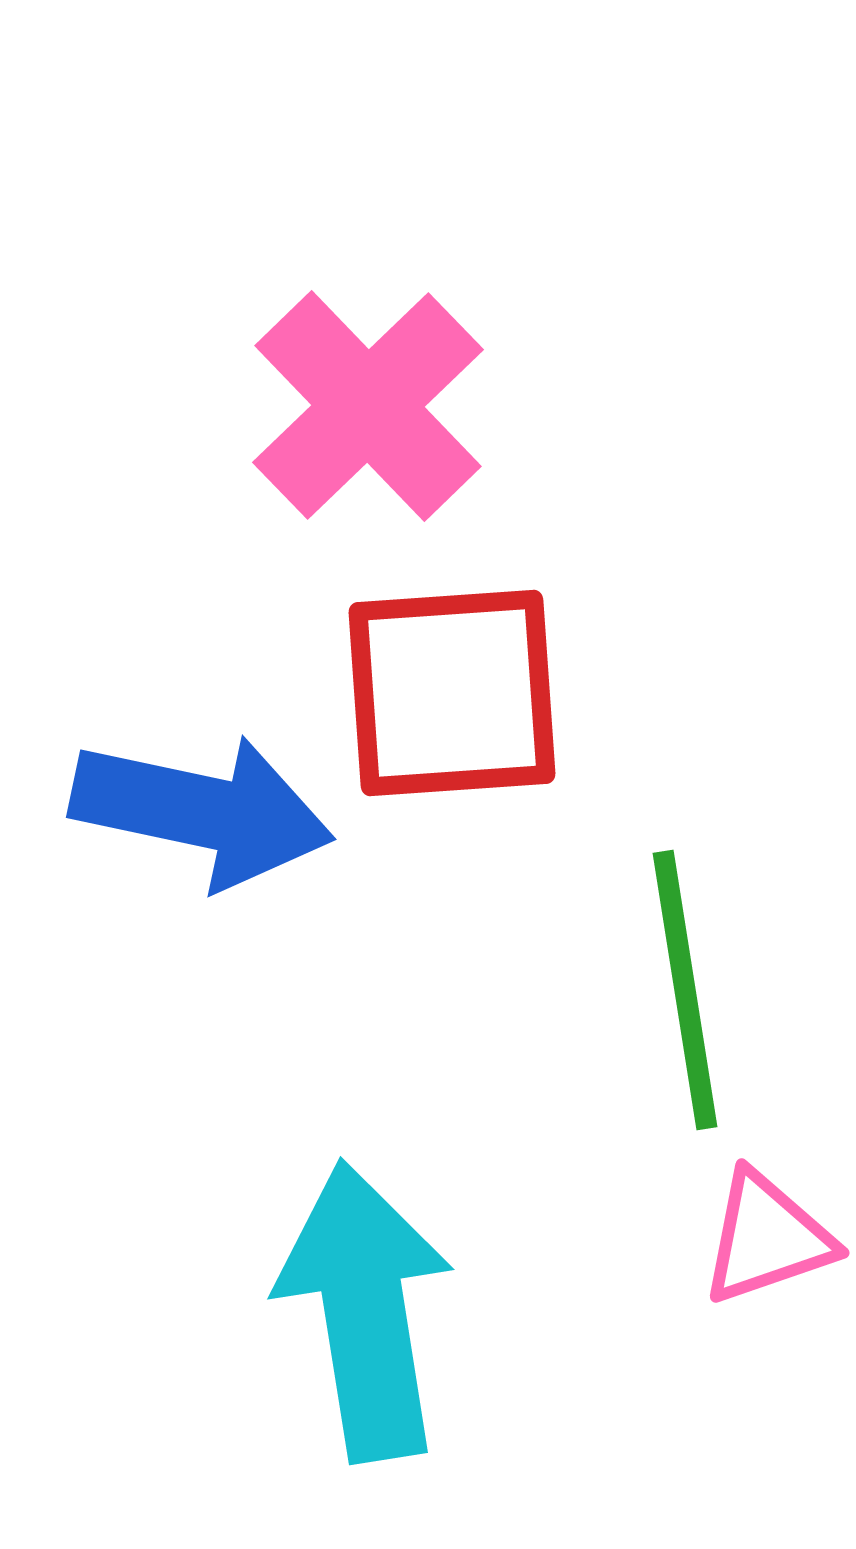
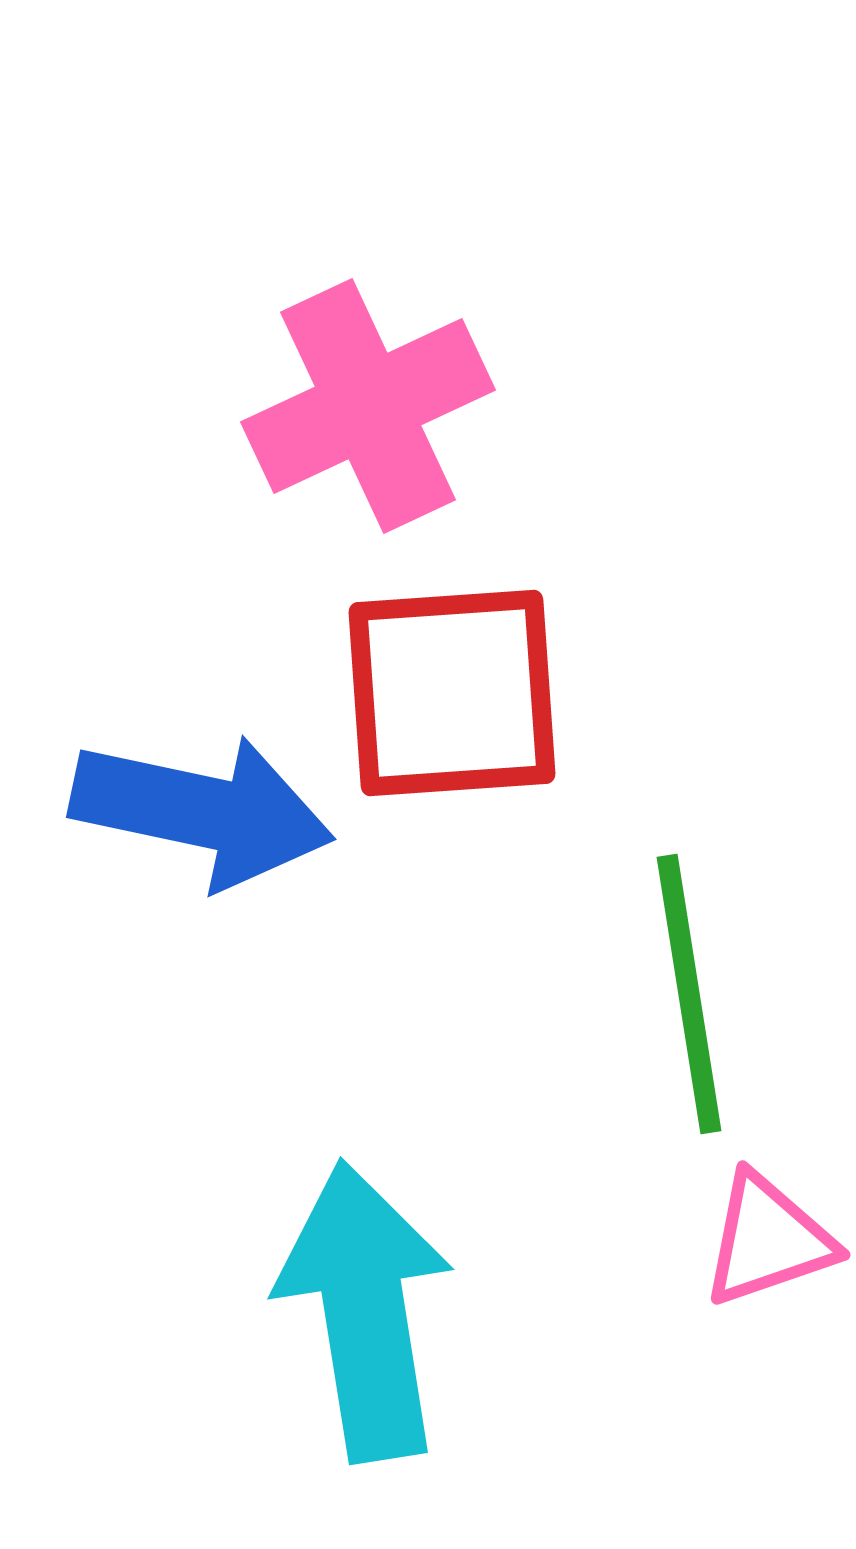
pink cross: rotated 19 degrees clockwise
green line: moved 4 px right, 4 px down
pink triangle: moved 1 px right, 2 px down
